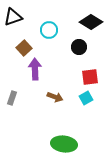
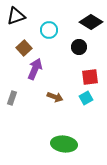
black triangle: moved 3 px right, 1 px up
purple arrow: rotated 25 degrees clockwise
